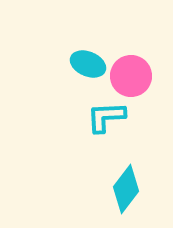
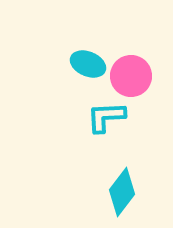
cyan diamond: moved 4 px left, 3 px down
